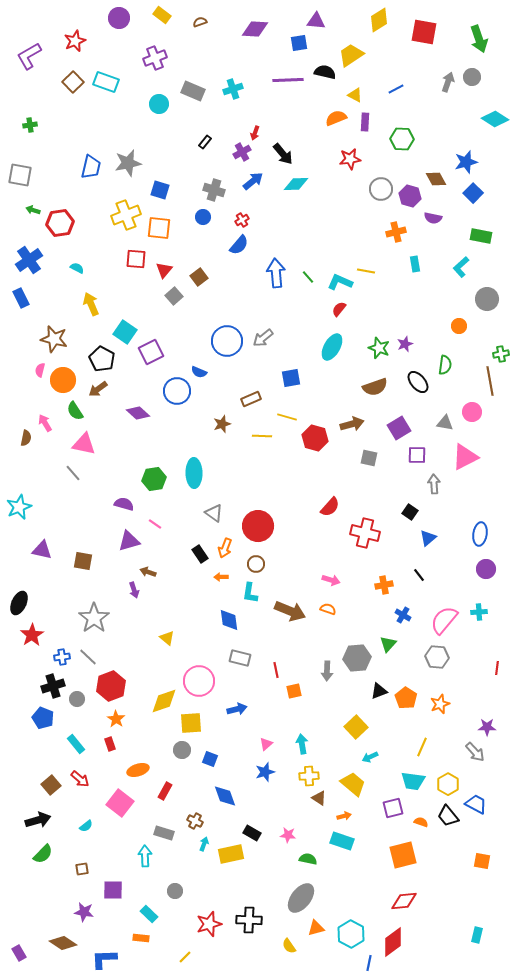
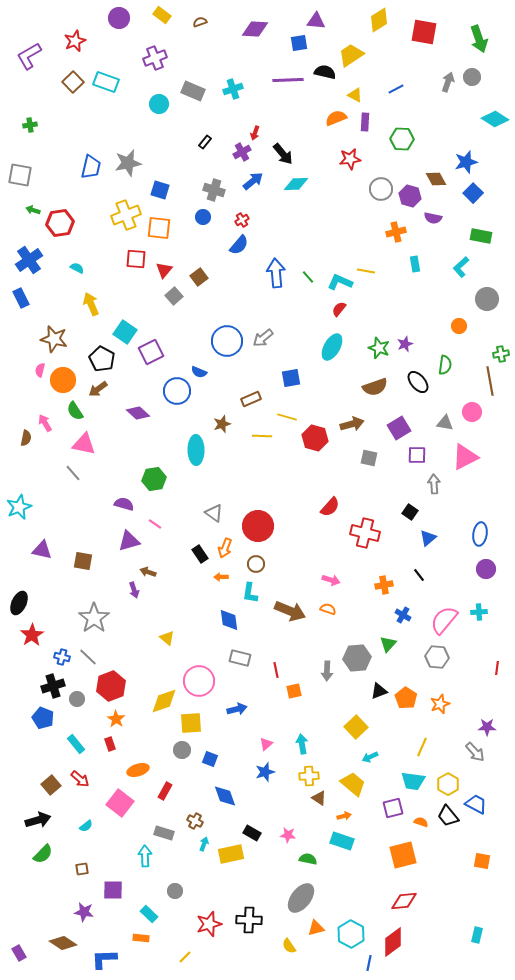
cyan ellipse at (194, 473): moved 2 px right, 23 px up
blue cross at (62, 657): rotated 21 degrees clockwise
